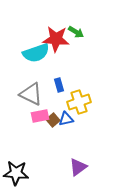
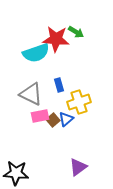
blue triangle: rotated 28 degrees counterclockwise
